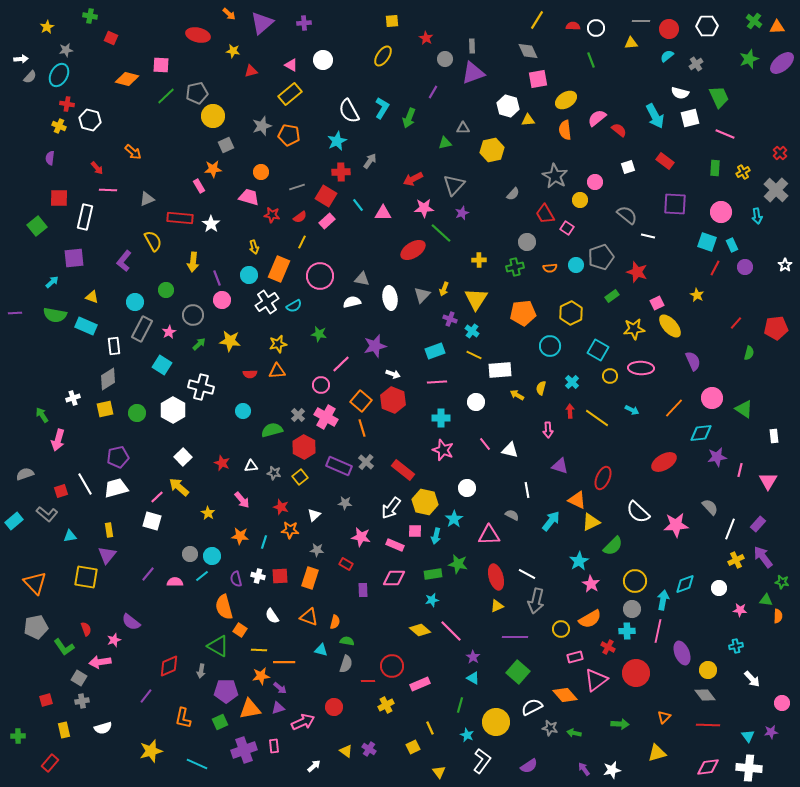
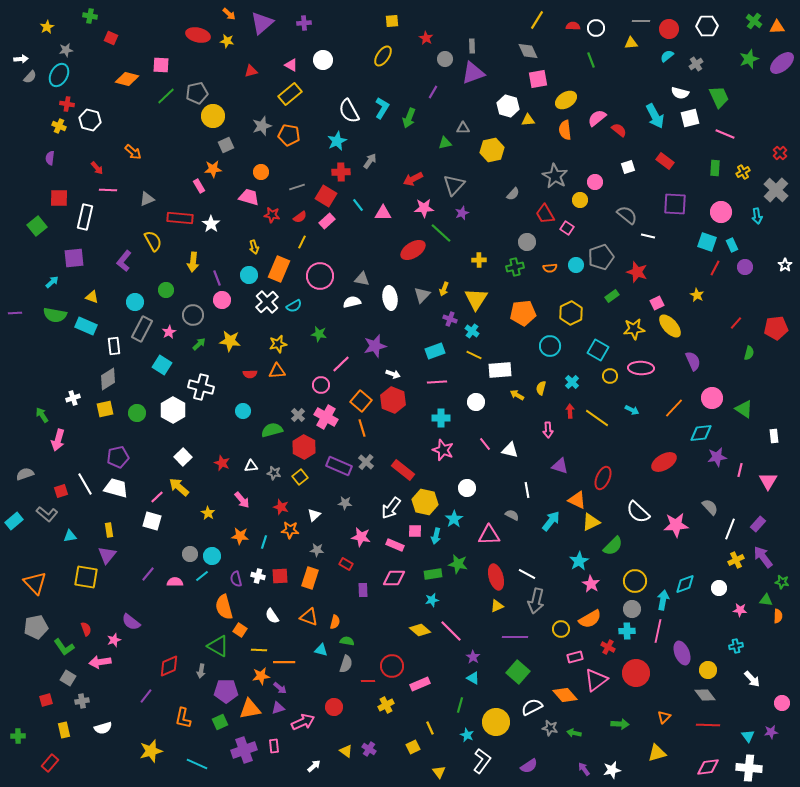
yellow star at (233, 51): moved 6 px left, 10 px up
white cross at (267, 302): rotated 10 degrees counterclockwise
white trapezoid at (116, 488): rotated 30 degrees clockwise
gray square at (79, 678): moved 11 px left
